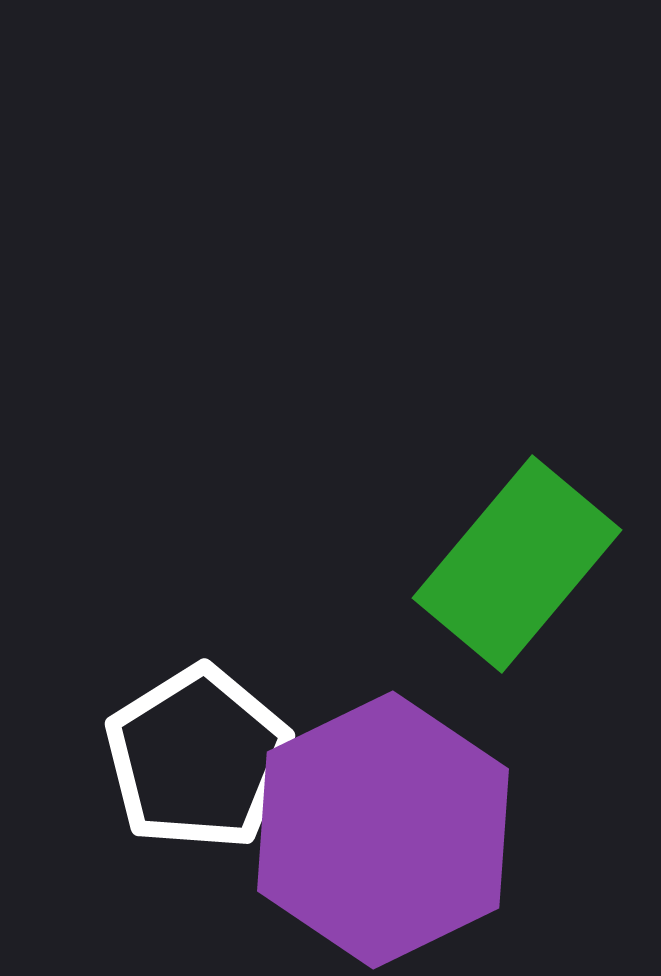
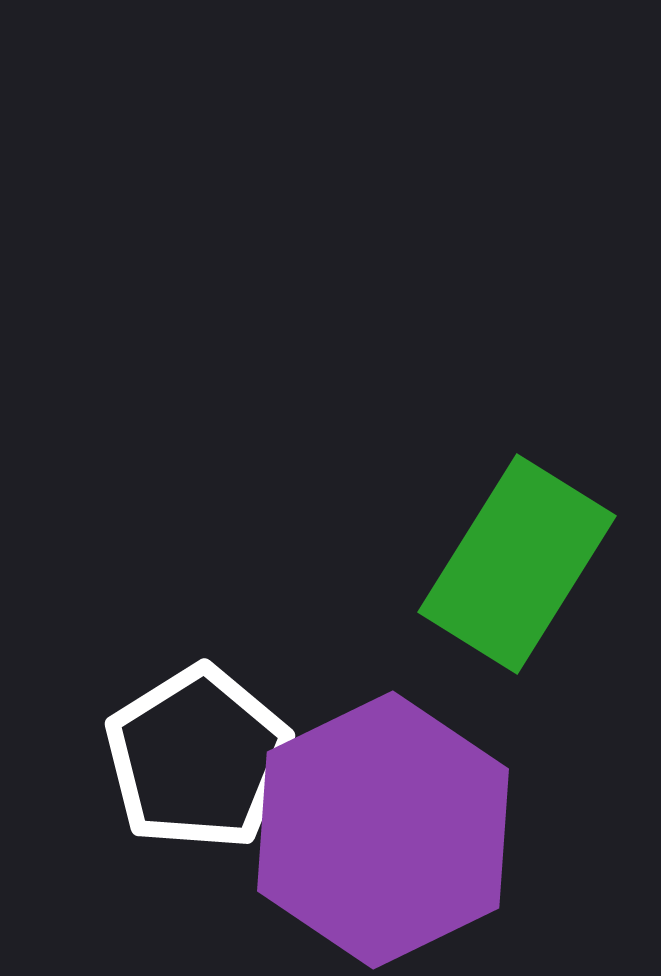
green rectangle: rotated 8 degrees counterclockwise
